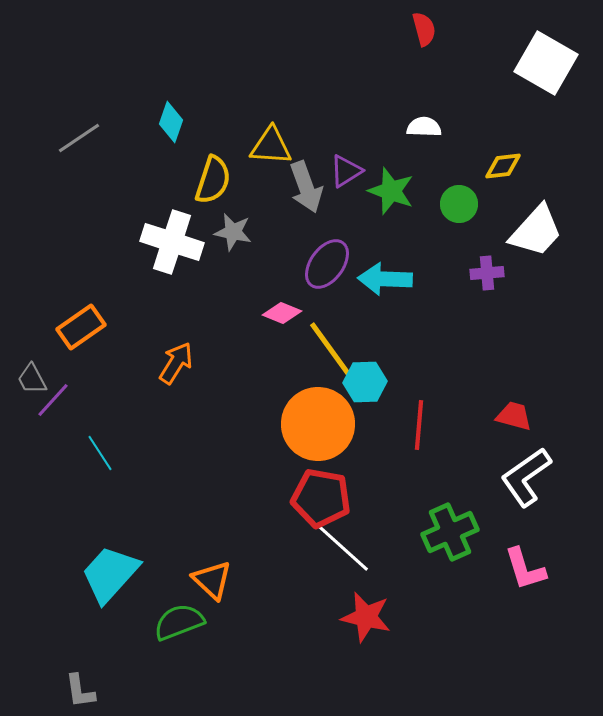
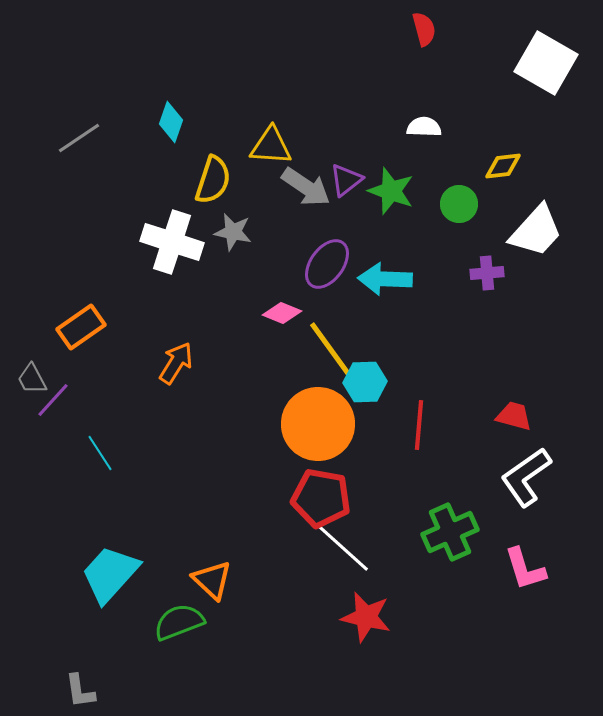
purple triangle: moved 9 px down; rotated 6 degrees counterclockwise
gray arrow: rotated 36 degrees counterclockwise
